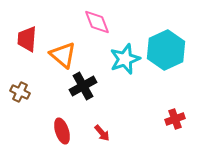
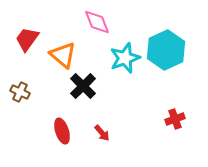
red trapezoid: rotated 32 degrees clockwise
cyan star: moved 1 px up
black cross: rotated 16 degrees counterclockwise
